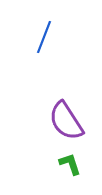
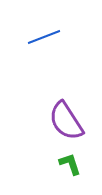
blue line: rotated 48 degrees clockwise
